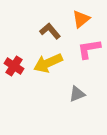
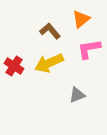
yellow arrow: moved 1 px right
gray triangle: moved 1 px down
